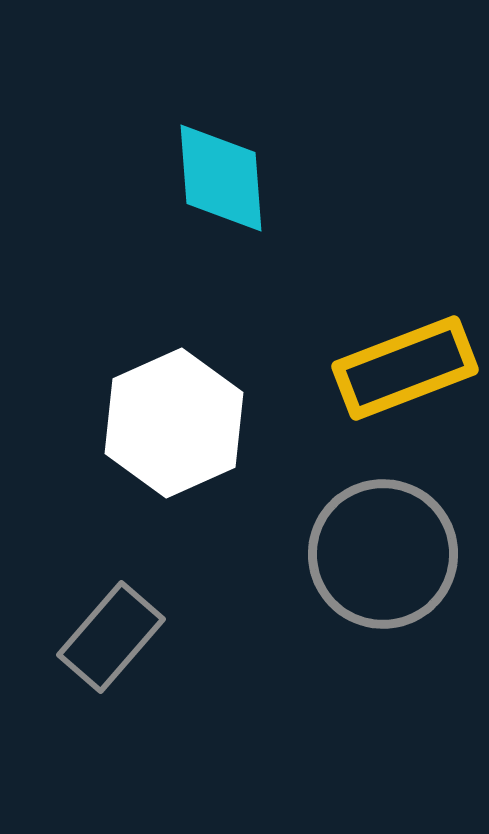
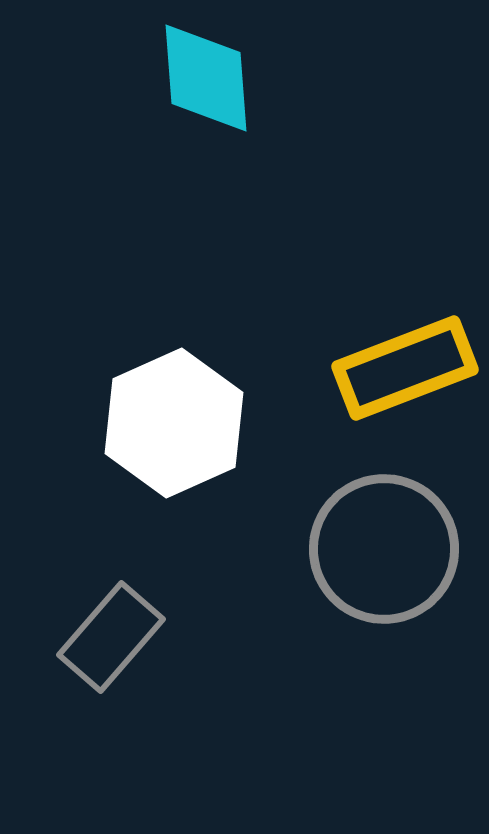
cyan diamond: moved 15 px left, 100 px up
gray circle: moved 1 px right, 5 px up
